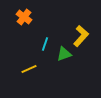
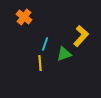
yellow line: moved 11 px right, 6 px up; rotated 70 degrees counterclockwise
